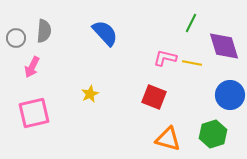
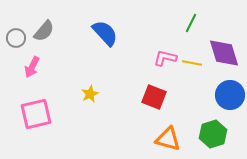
gray semicircle: rotated 35 degrees clockwise
purple diamond: moved 7 px down
pink square: moved 2 px right, 1 px down
